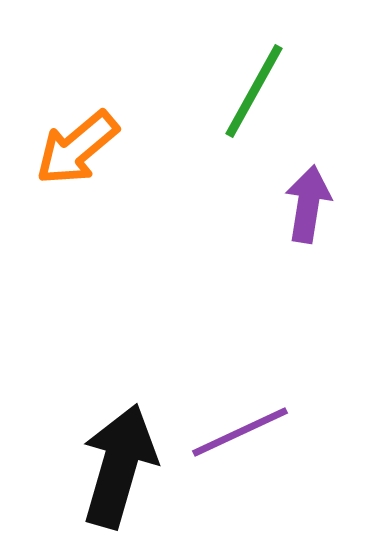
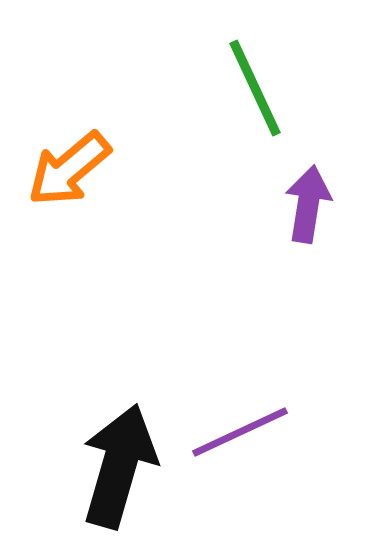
green line: moved 1 px right, 3 px up; rotated 54 degrees counterclockwise
orange arrow: moved 8 px left, 21 px down
